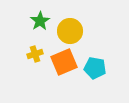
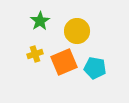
yellow circle: moved 7 px right
